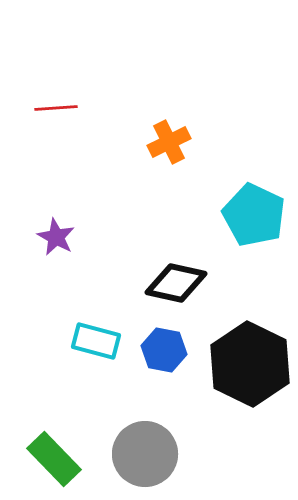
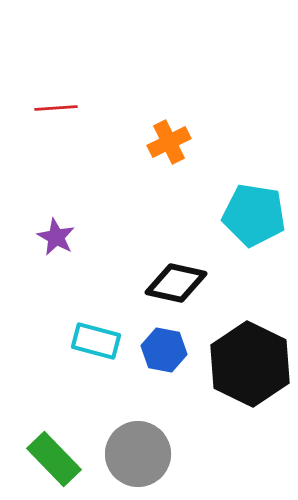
cyan pentagon: rotated 16 degrees counterclockwise
gray circle: moved 7 px left
